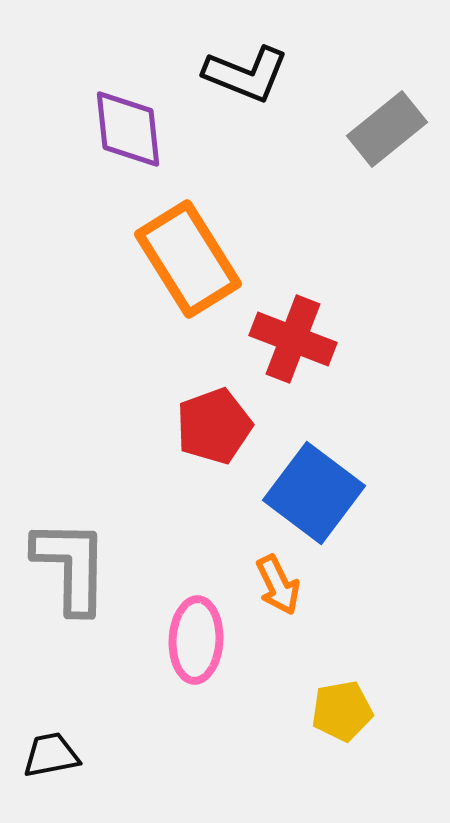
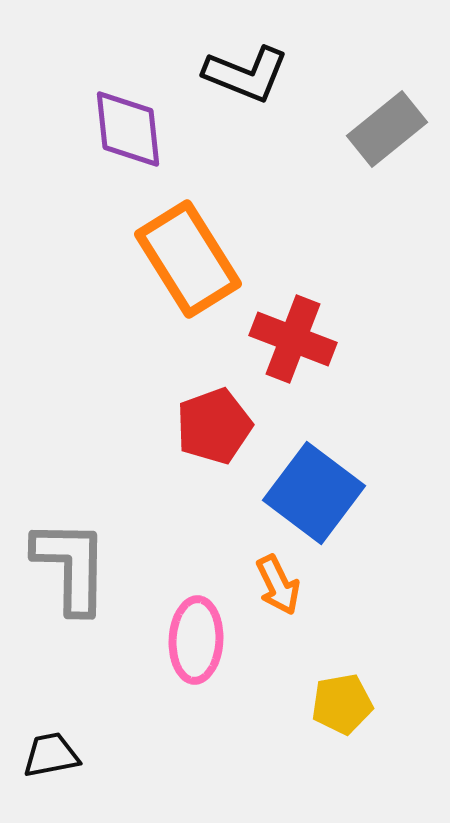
yellow pentagon: moved 7 px up
